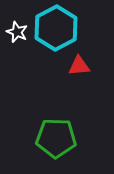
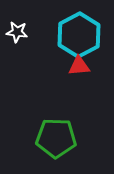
cyan hexagon: moved 23 px right, 7 px down
white star: rotated 15 degrees counterclockwise
